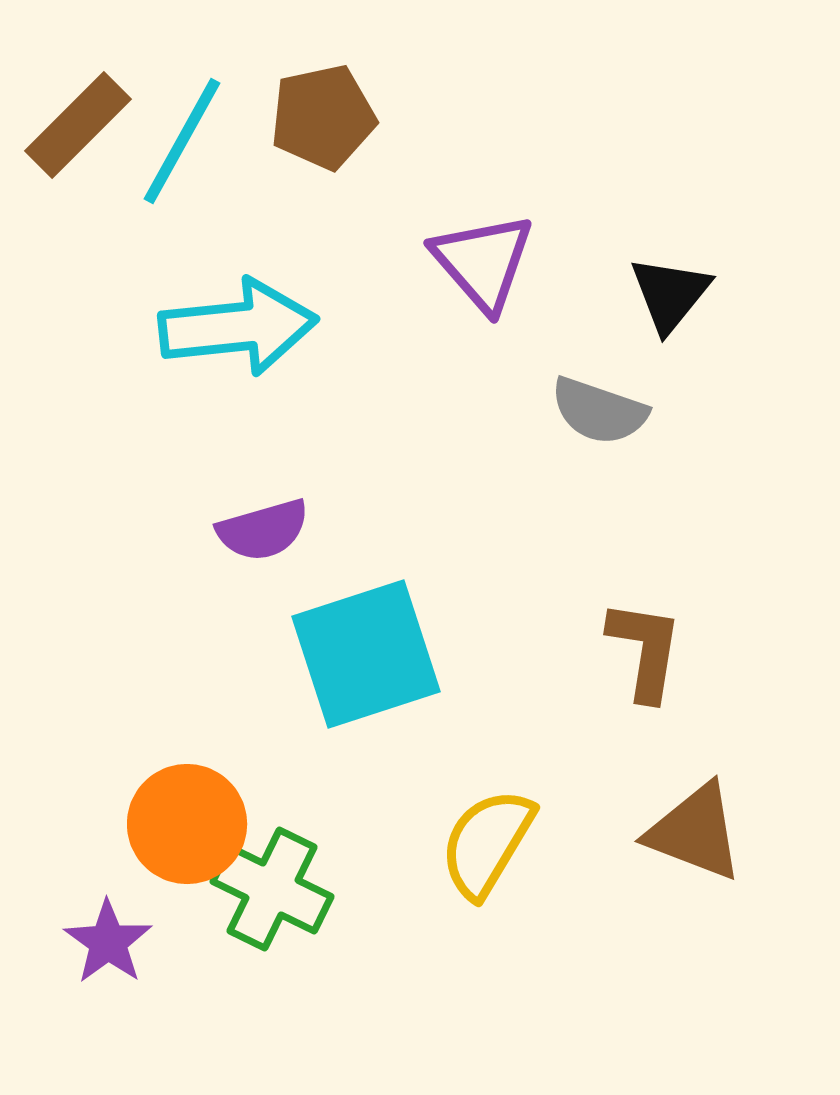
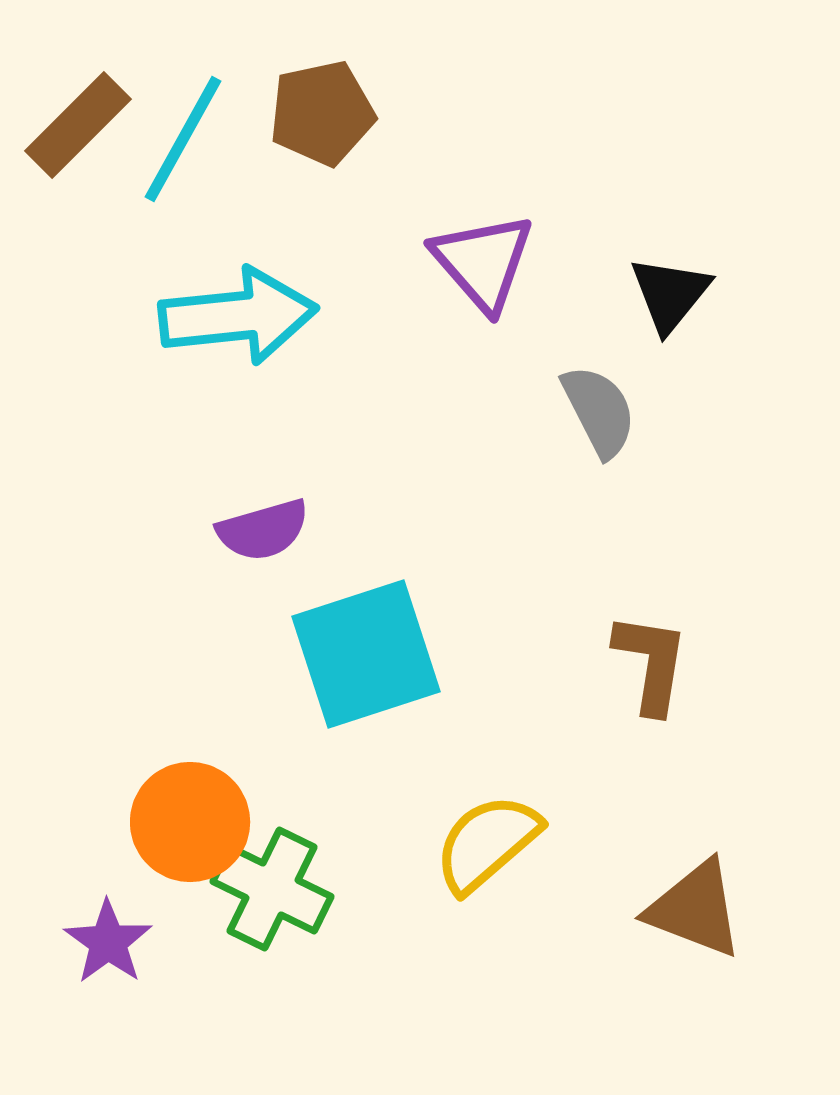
brown pentagon: moved 1 px left, 4 px up
cyan line: moved 1 px right, 2 px up
cyan arrow: moved 11 px up
gray semicircle: rotated 136 degrees counterclockwise
brown L-shape: moved 6 px right, 13 px down
orange circle: moved 3 px right, 2 px up
brown triangle: moved 77 px down
yellow semicircle: rotated 18 degrees clockwise
